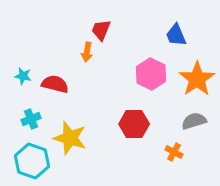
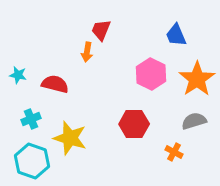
cyan star: moved 5 px left, 1 px up
